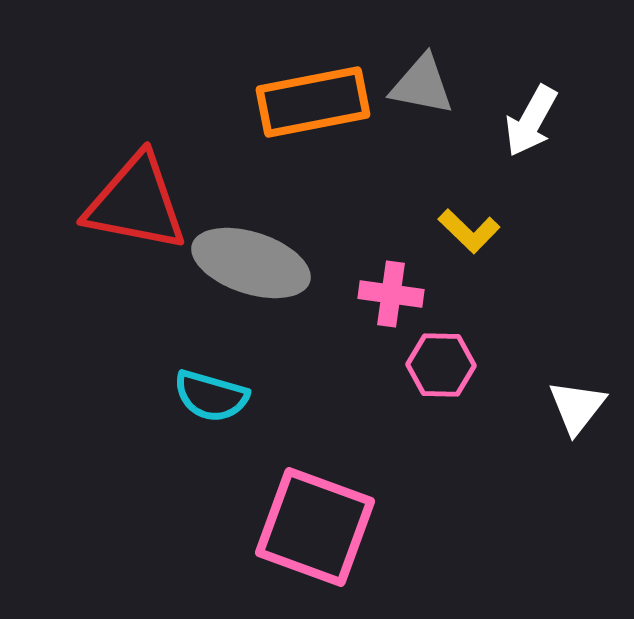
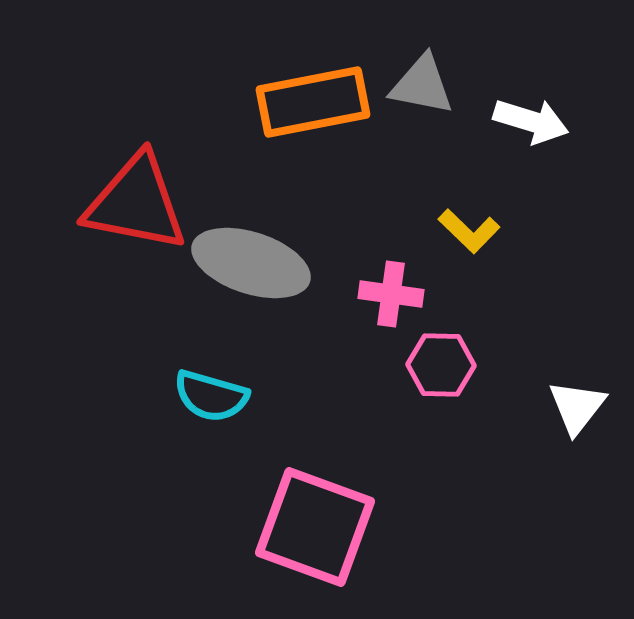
white arrow: rotated 102 degrees counterclockwise
